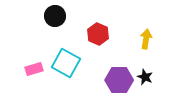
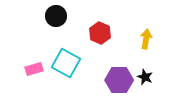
black circle: moved 1 px right
red hexagon: moved 2 px right, 1 px up
